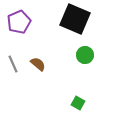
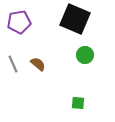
purple pentagon: rotated 15 degrees clockwise
green square: rotated 24 degrees counterclockwise
